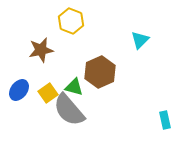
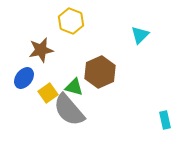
cyan triangle: moved 5 px up
blue ellipse: moved 5 px right, 12 px up
